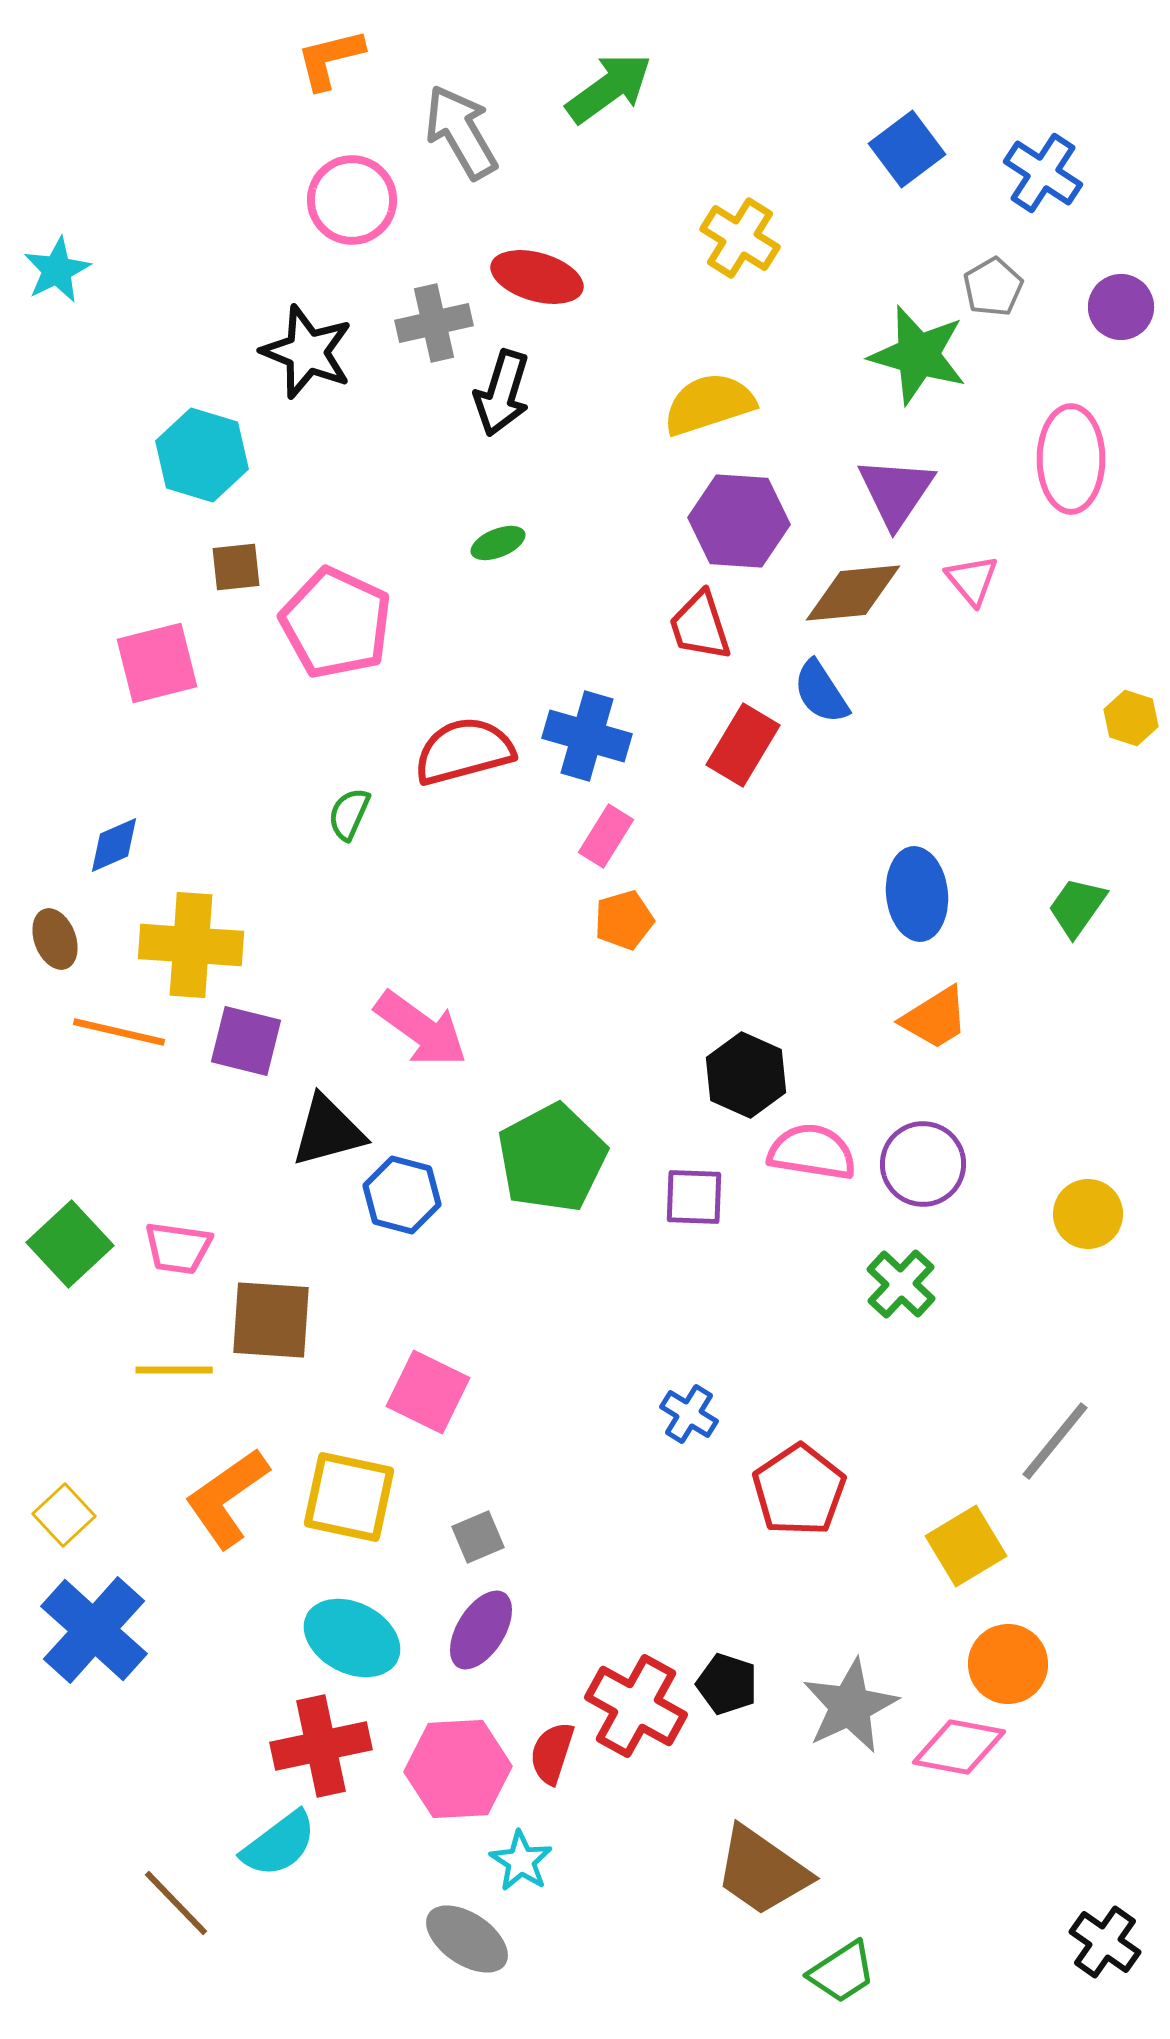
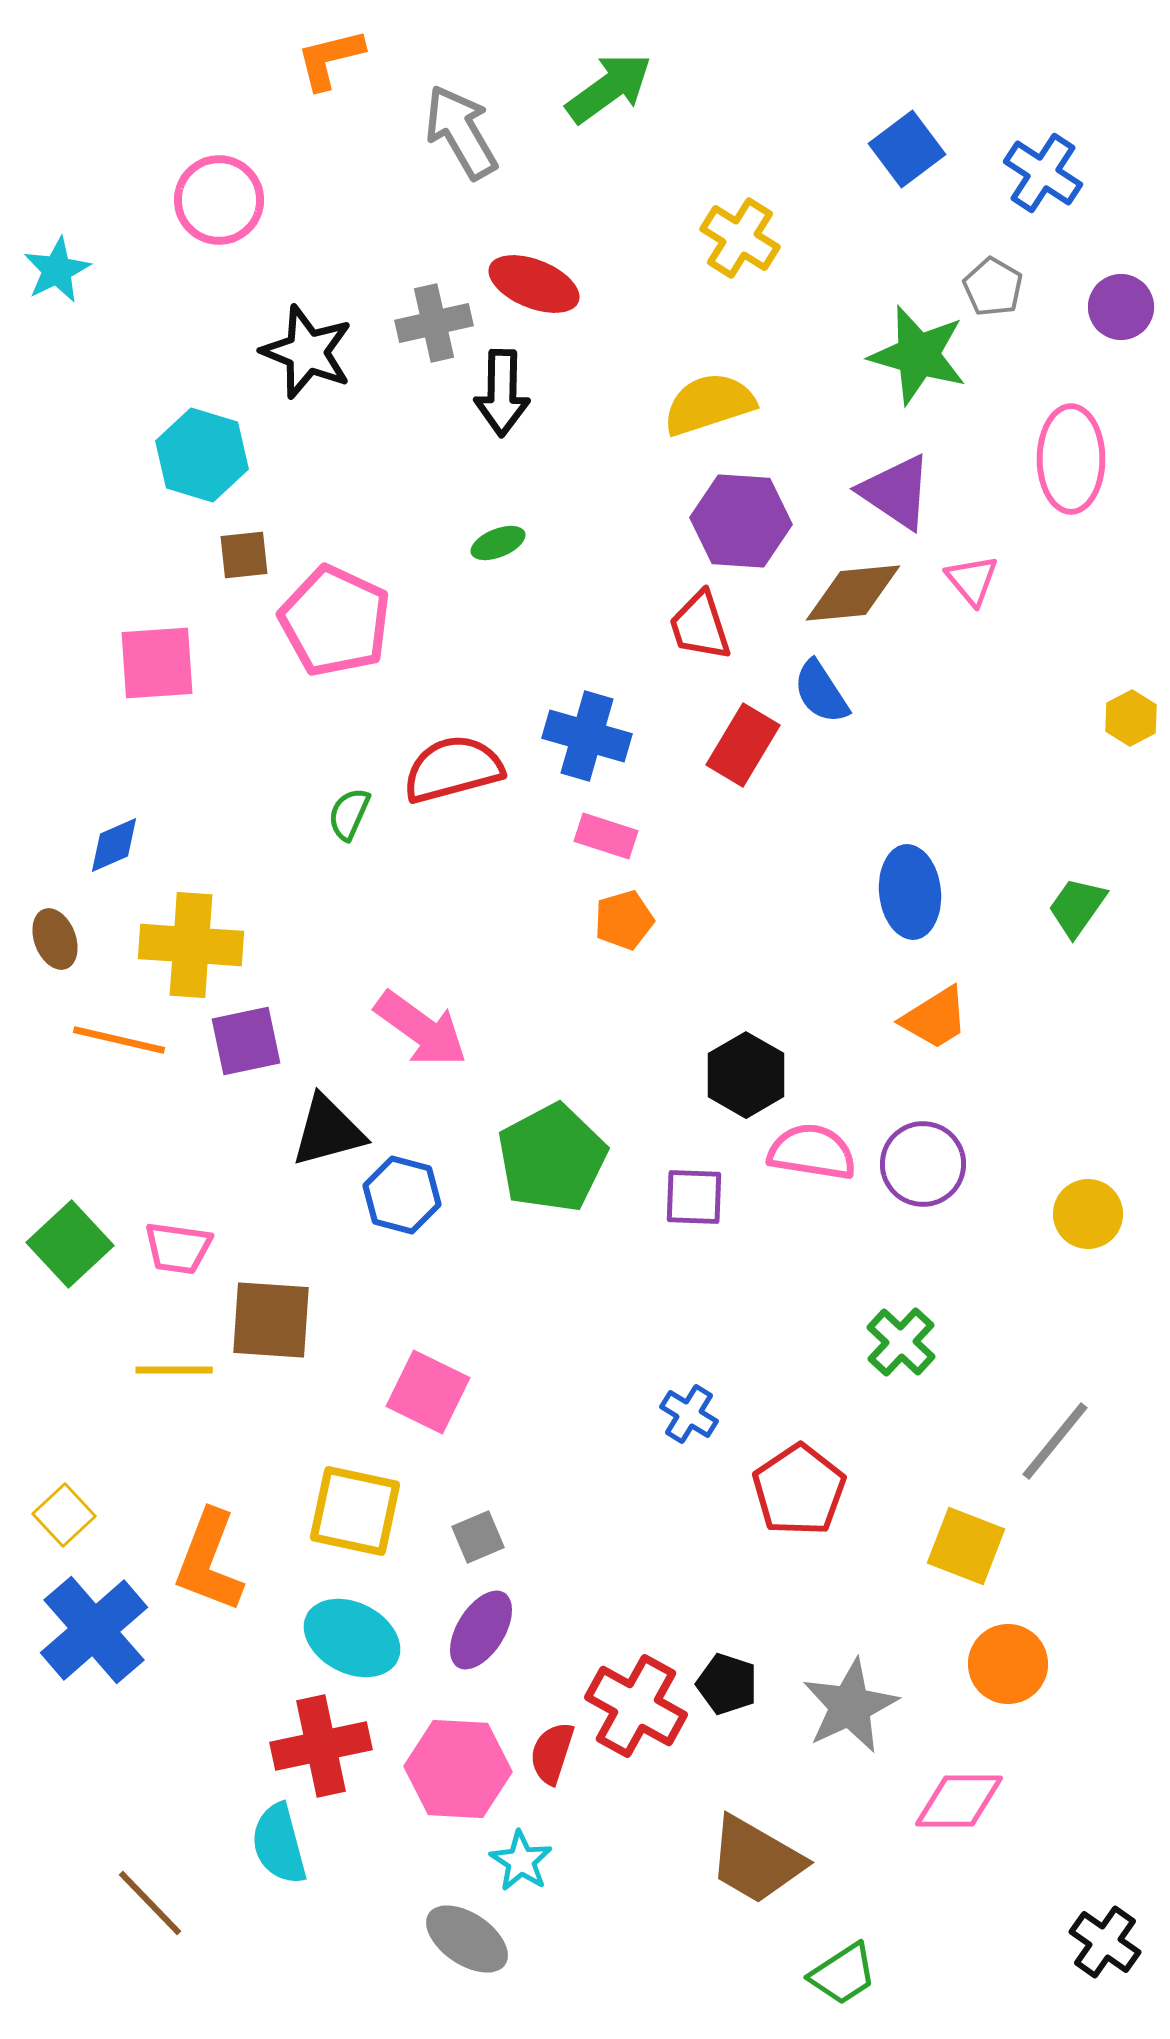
pink circle at (352, 200): moved 133 px left
red ellipse at (537, 277): moved 3 px left, 7 px down; rotated 6 degrees clockwise
gray pentagon at (993, 287): rotated 12 degrees counterclockwise
black arrow at (502, 393): rotated 16 degrees counterclockwise
purple triangle at (896, 492): rotated 30 degrees counterclockwise
purple hexagon at (739, 521): moved 2 px right
brown square at (236, 567): moved 8 px right, 12 px up
pink pentagon at (336, 623): moved 1 px left, 2 px up
pink square at (157, 663): rotated 10 degrees clockwise
yellow hexagon at (1131, 718): rotated 14 degrees clockwise
red semicircle at (464, 751): moved 11 px left, 18 px down
pink rectangle at (606, 836): rotated 76 degrees clockwise
blue ellipse at (917, 894): moved 7 px left, 2 px up
orange line at (119, 1032): moved 8 px down
purple square at (246, 1041): rotated 26 degrees counterclockwise
black hexagon at (746, 1075): rotated 6 degrees clockwise
green cross at (901, 1284): moved 58 px down
yellow square at (349, 1497): moved 6 px right, 14 px down
orange L-shape at (227, 1498): moved 18 px left, 63 px down; rotated 34 degrees counterclockwise
yellow square at (966, 1546): rotated 38 degrees counterclockwise
blue cross at (94, 1630): rotated 7 degrees clockwise
pink diamond at (959, 1747): moved 54 px down; rotated 10 degrees counterclockwise
pink hexagon at (458, 1769): rotated 6 degrees clockwise
cyan semicircle at (279, 1844): rotated 112 degrees clockwise
brown trapezoid at (762, 1871): moved 6 px left, 11 px up; rotated 5 degrees counterclockwise
brown line at (176, 1903): moved 26 px left
green trapezoid at (842, 1972): moved 1 px right, 2 px down
